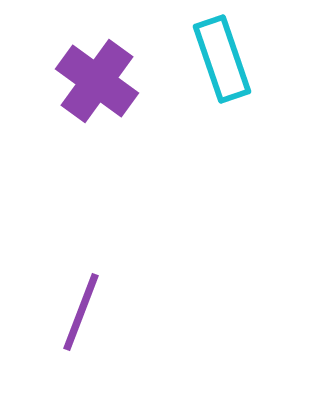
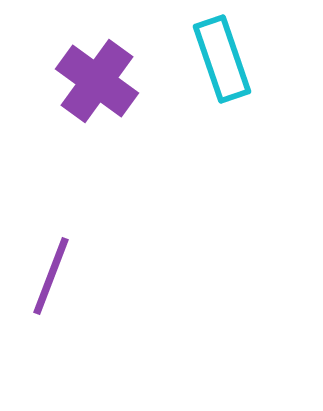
purple line: moved 30 px left, 36 px up
